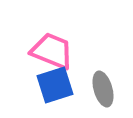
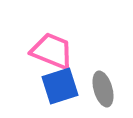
blue square: moved 5 px right, 1 px down
